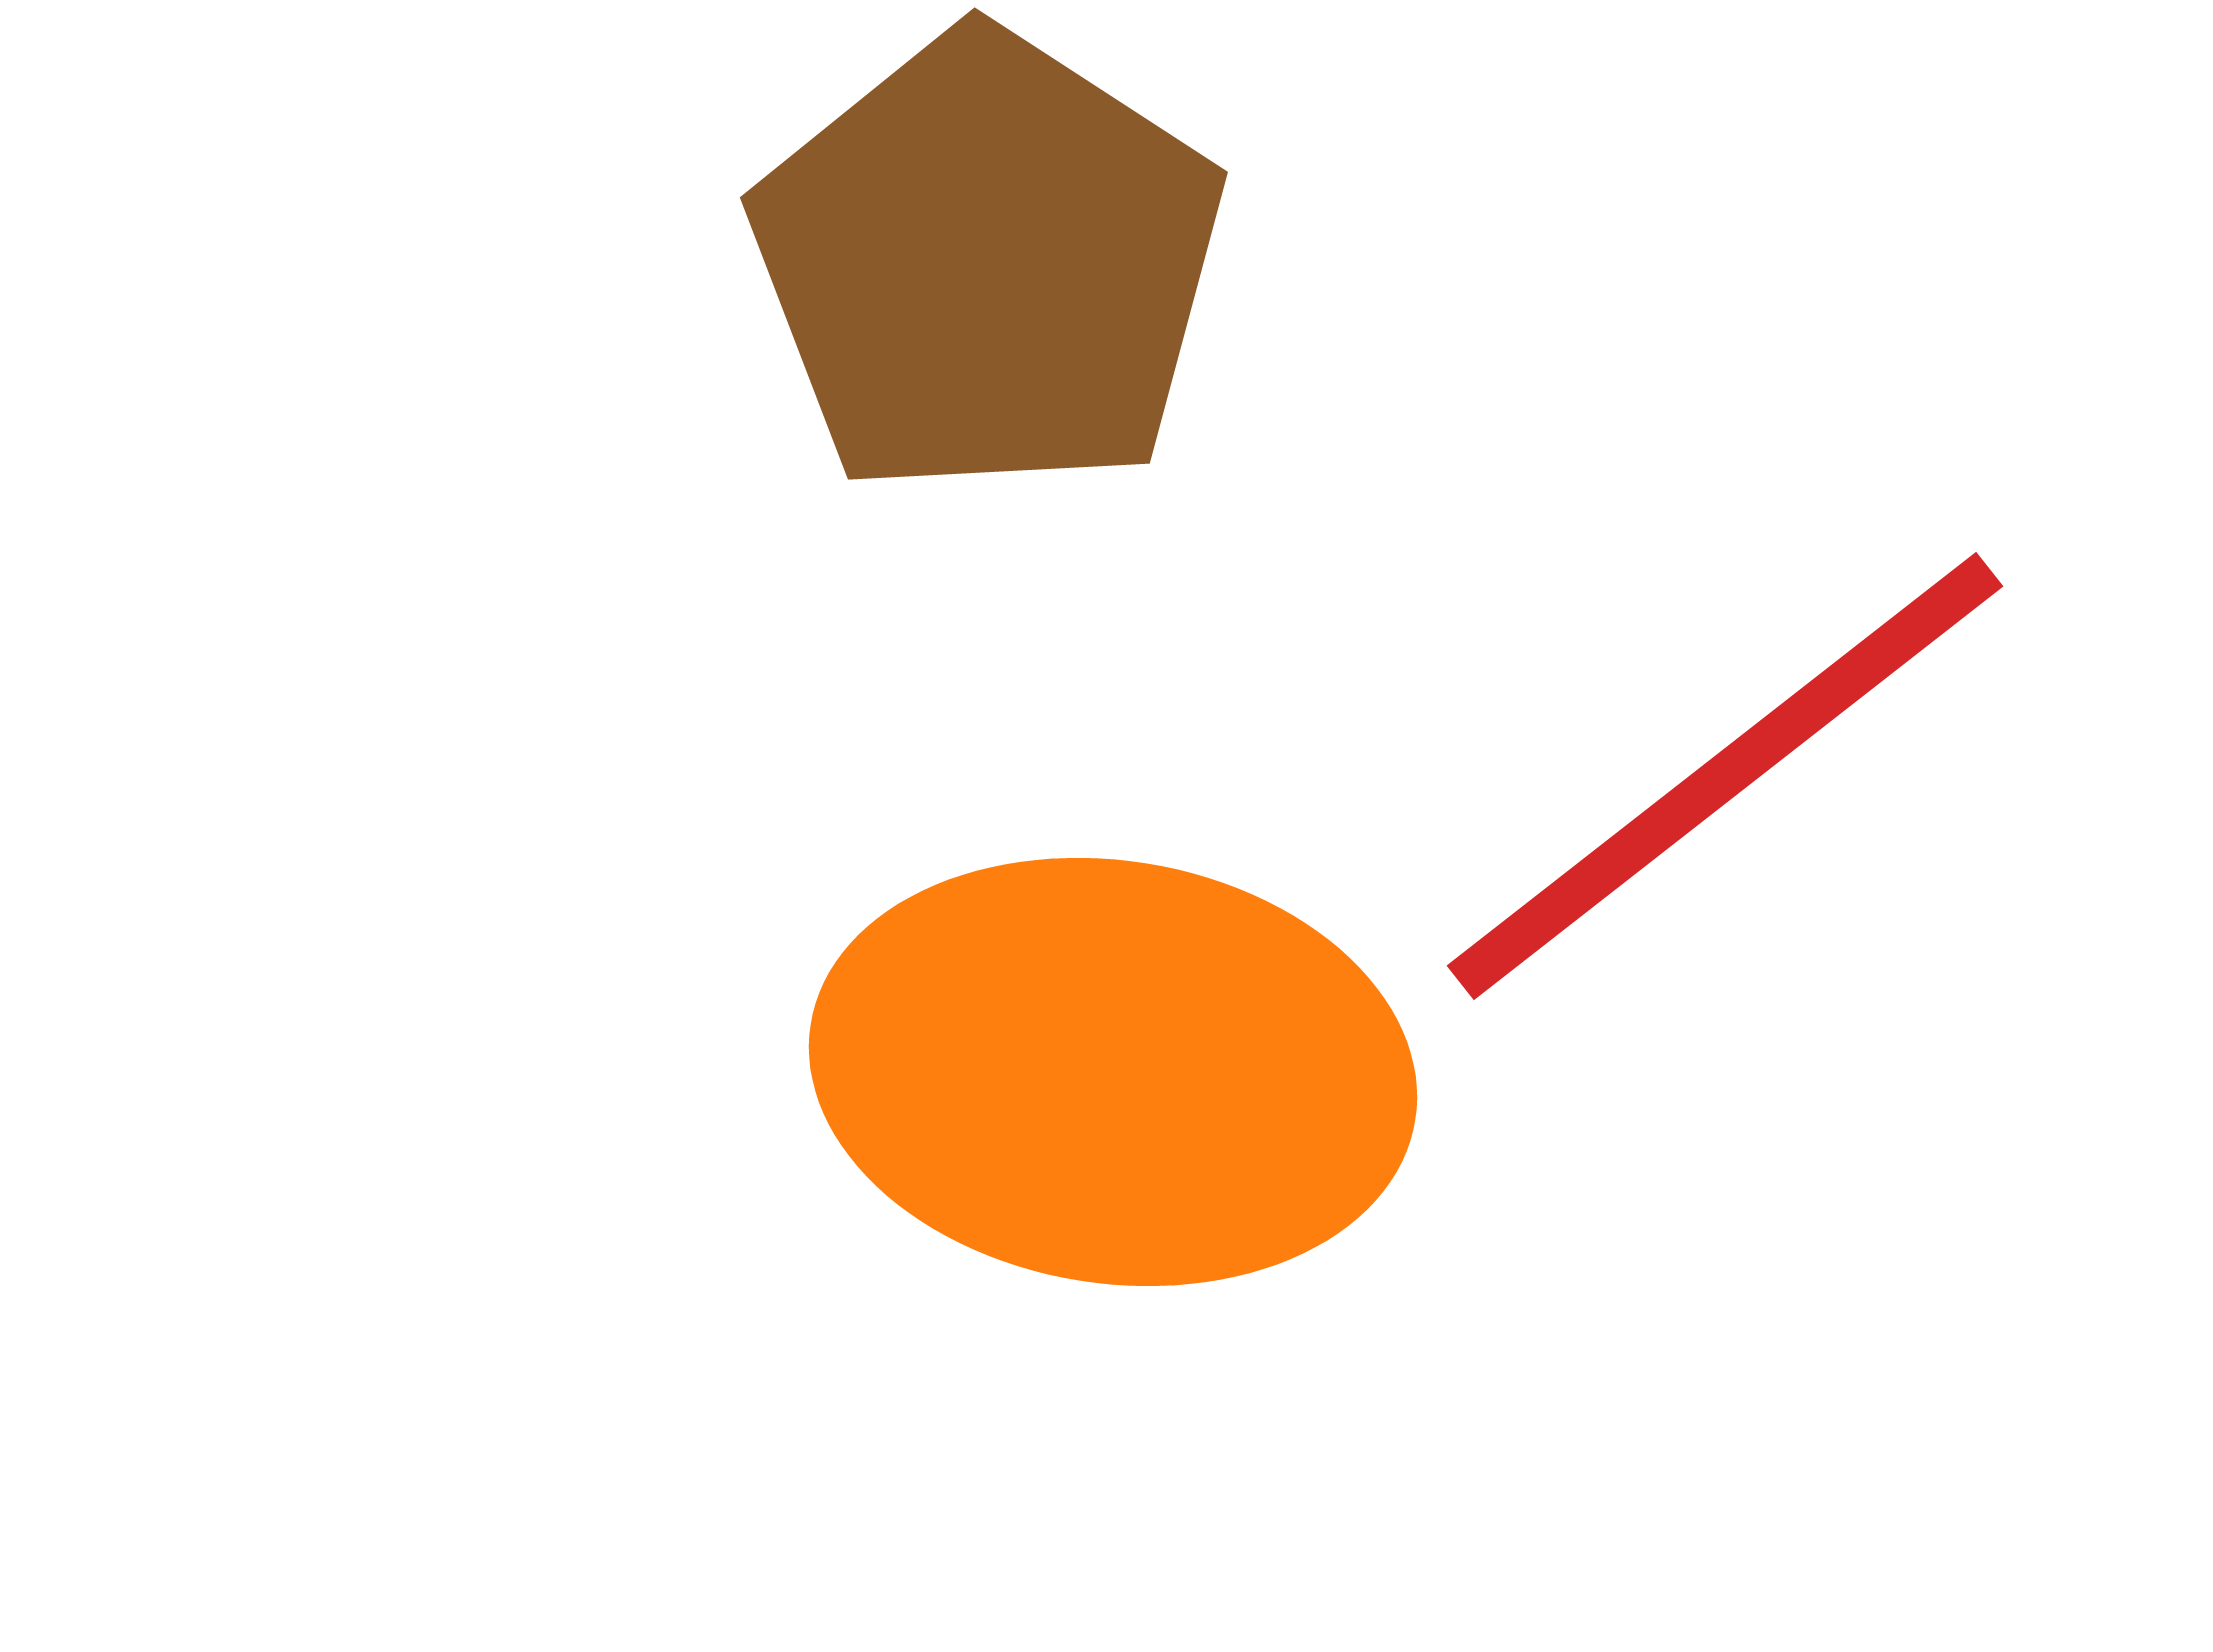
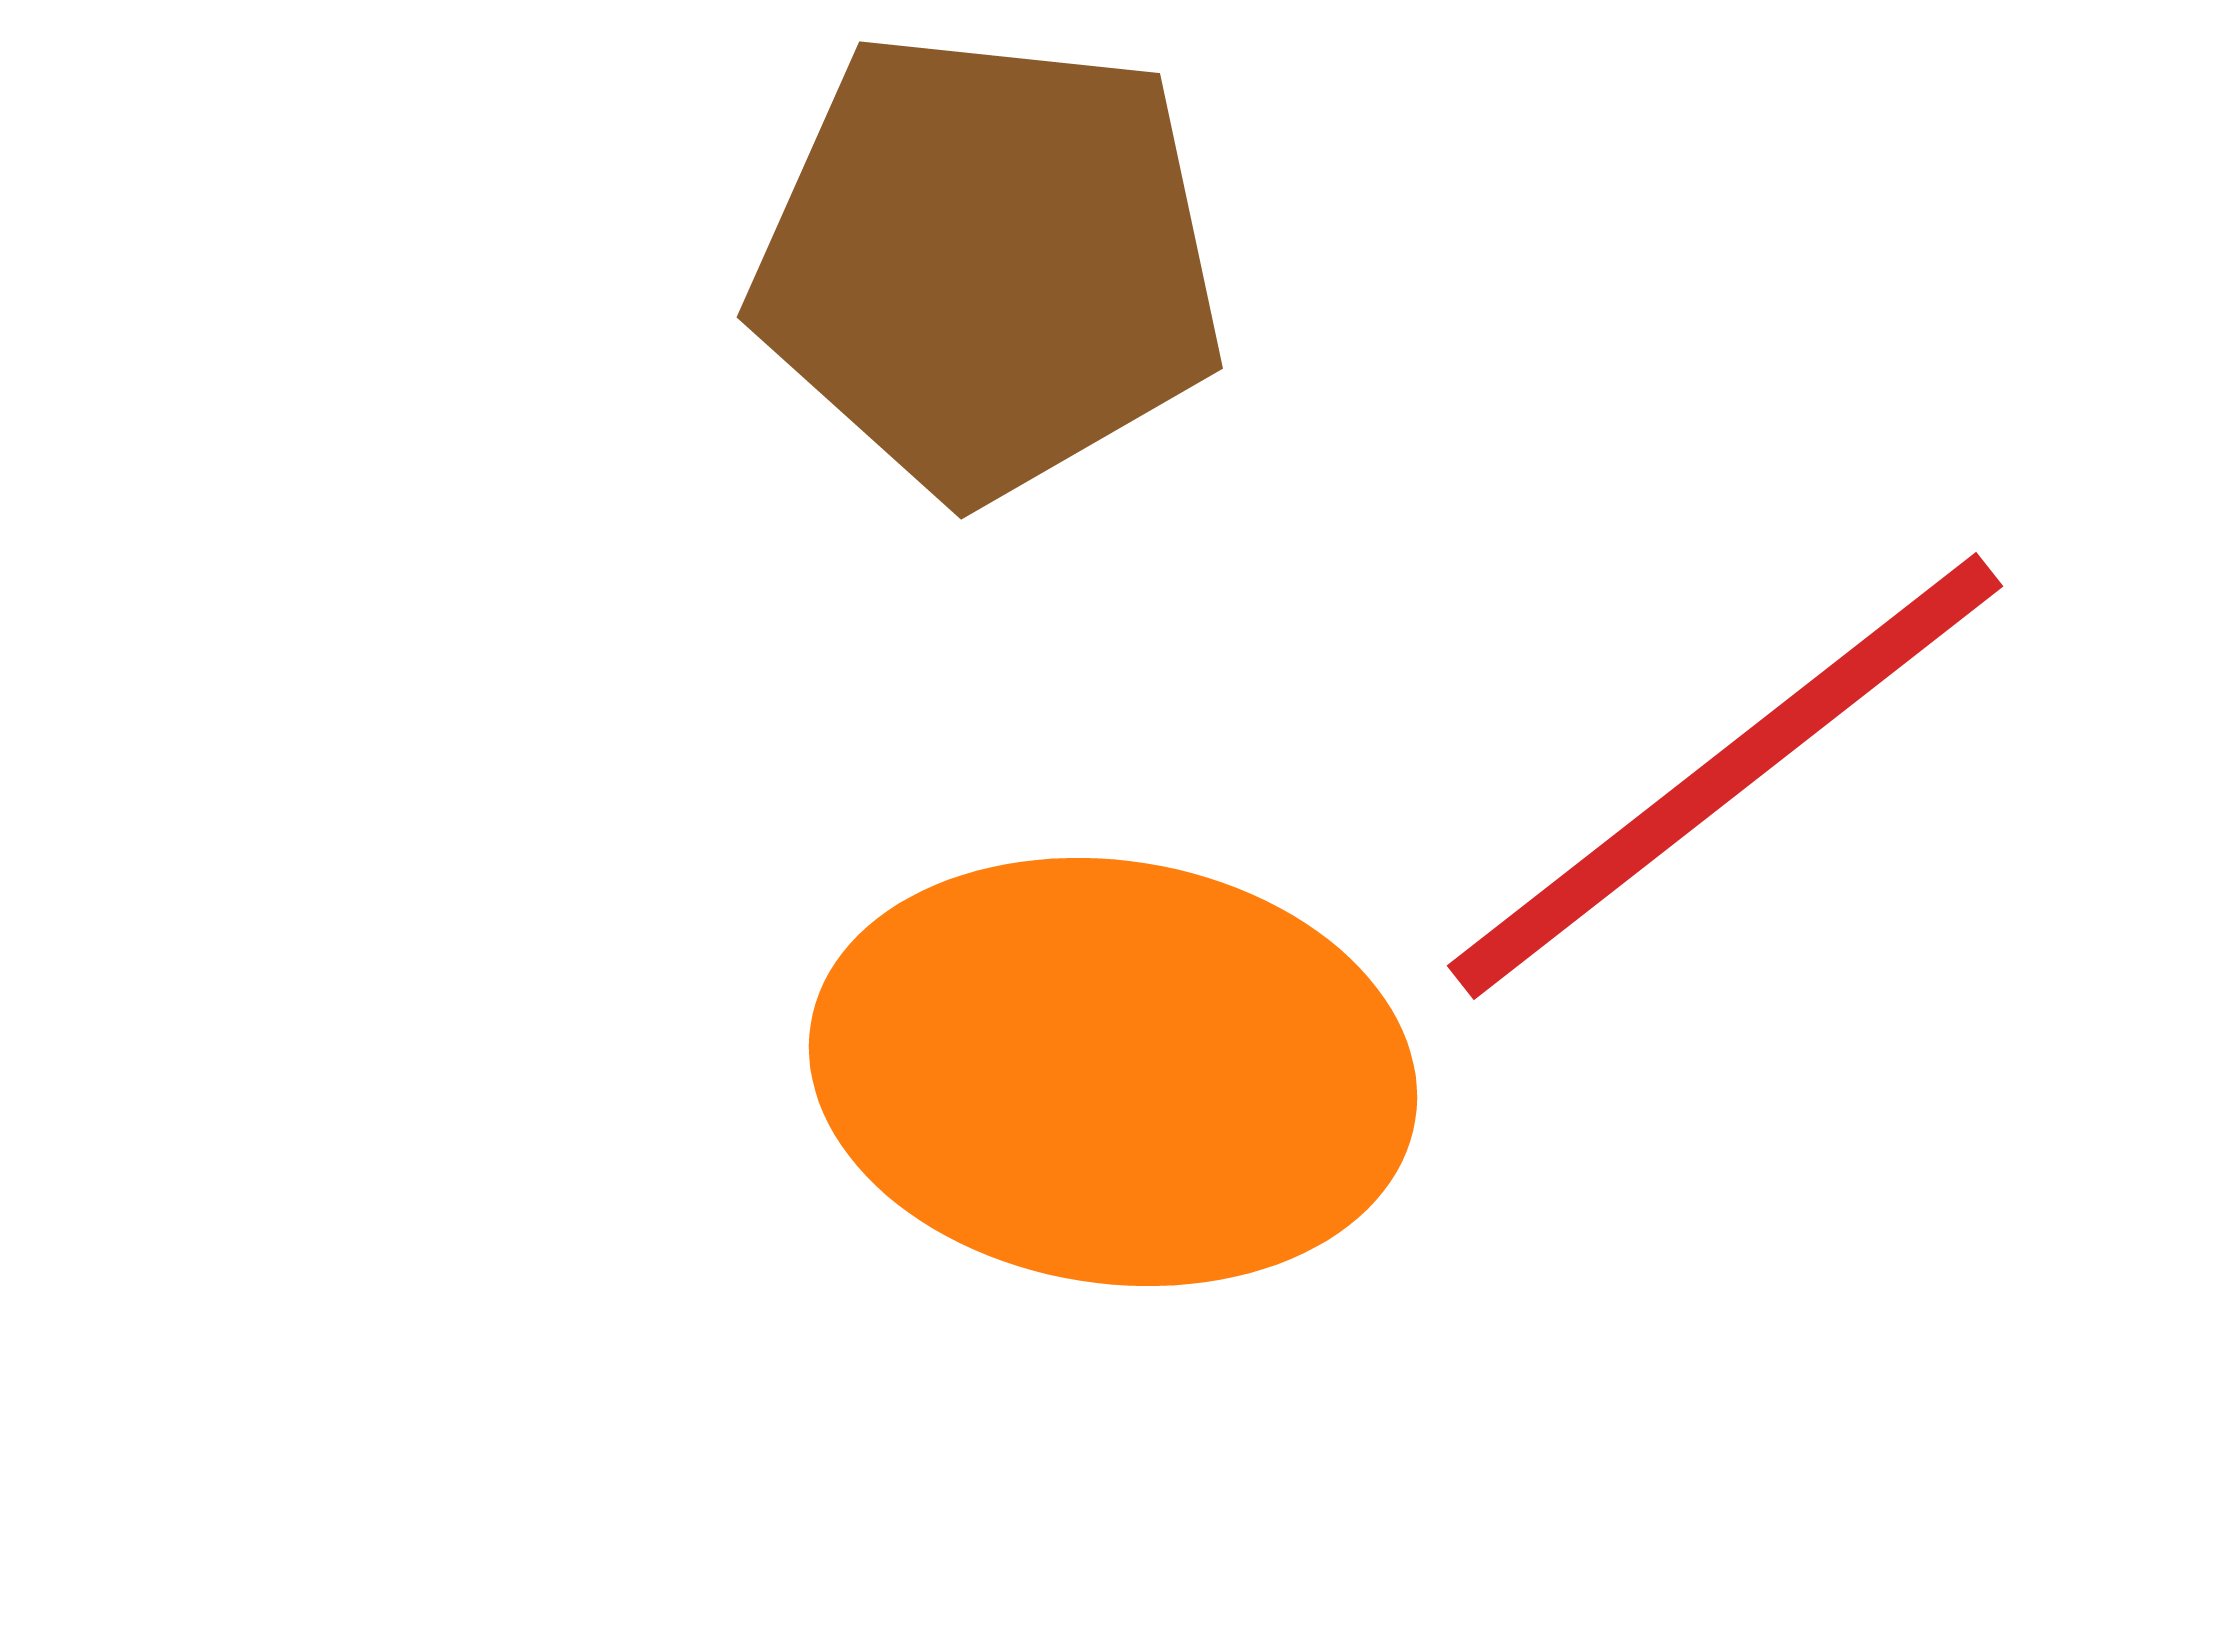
brown pentagon: rotated 27 degrees counterclockwise
